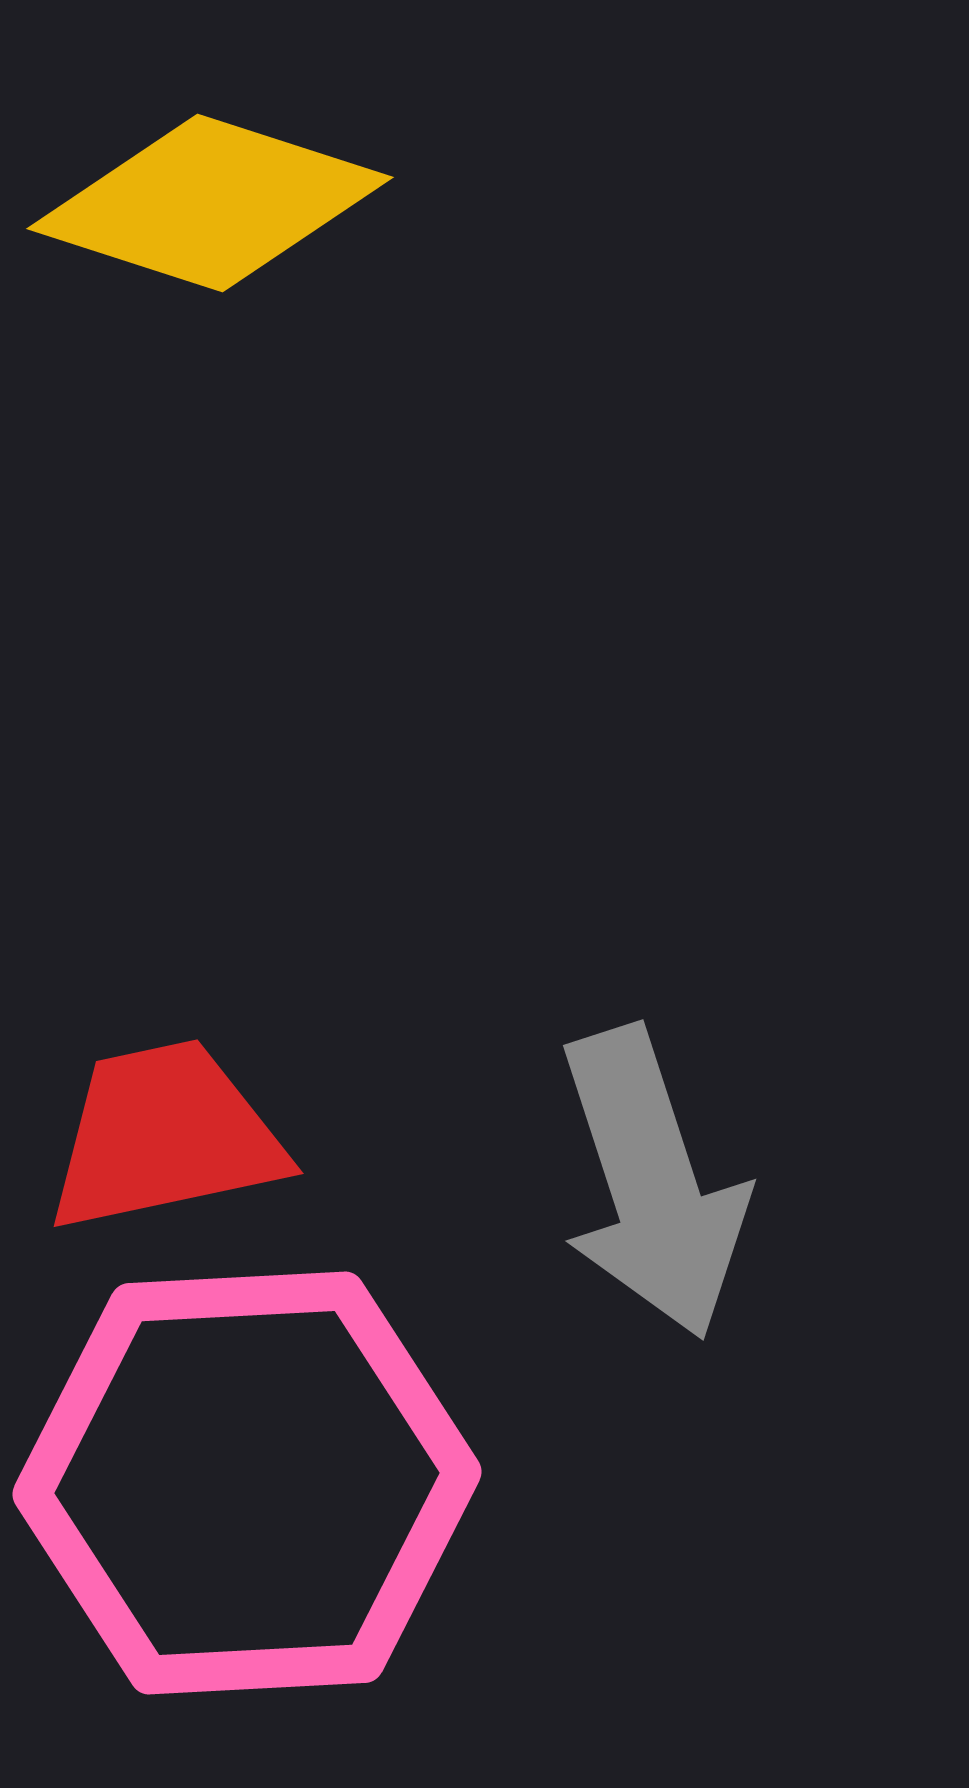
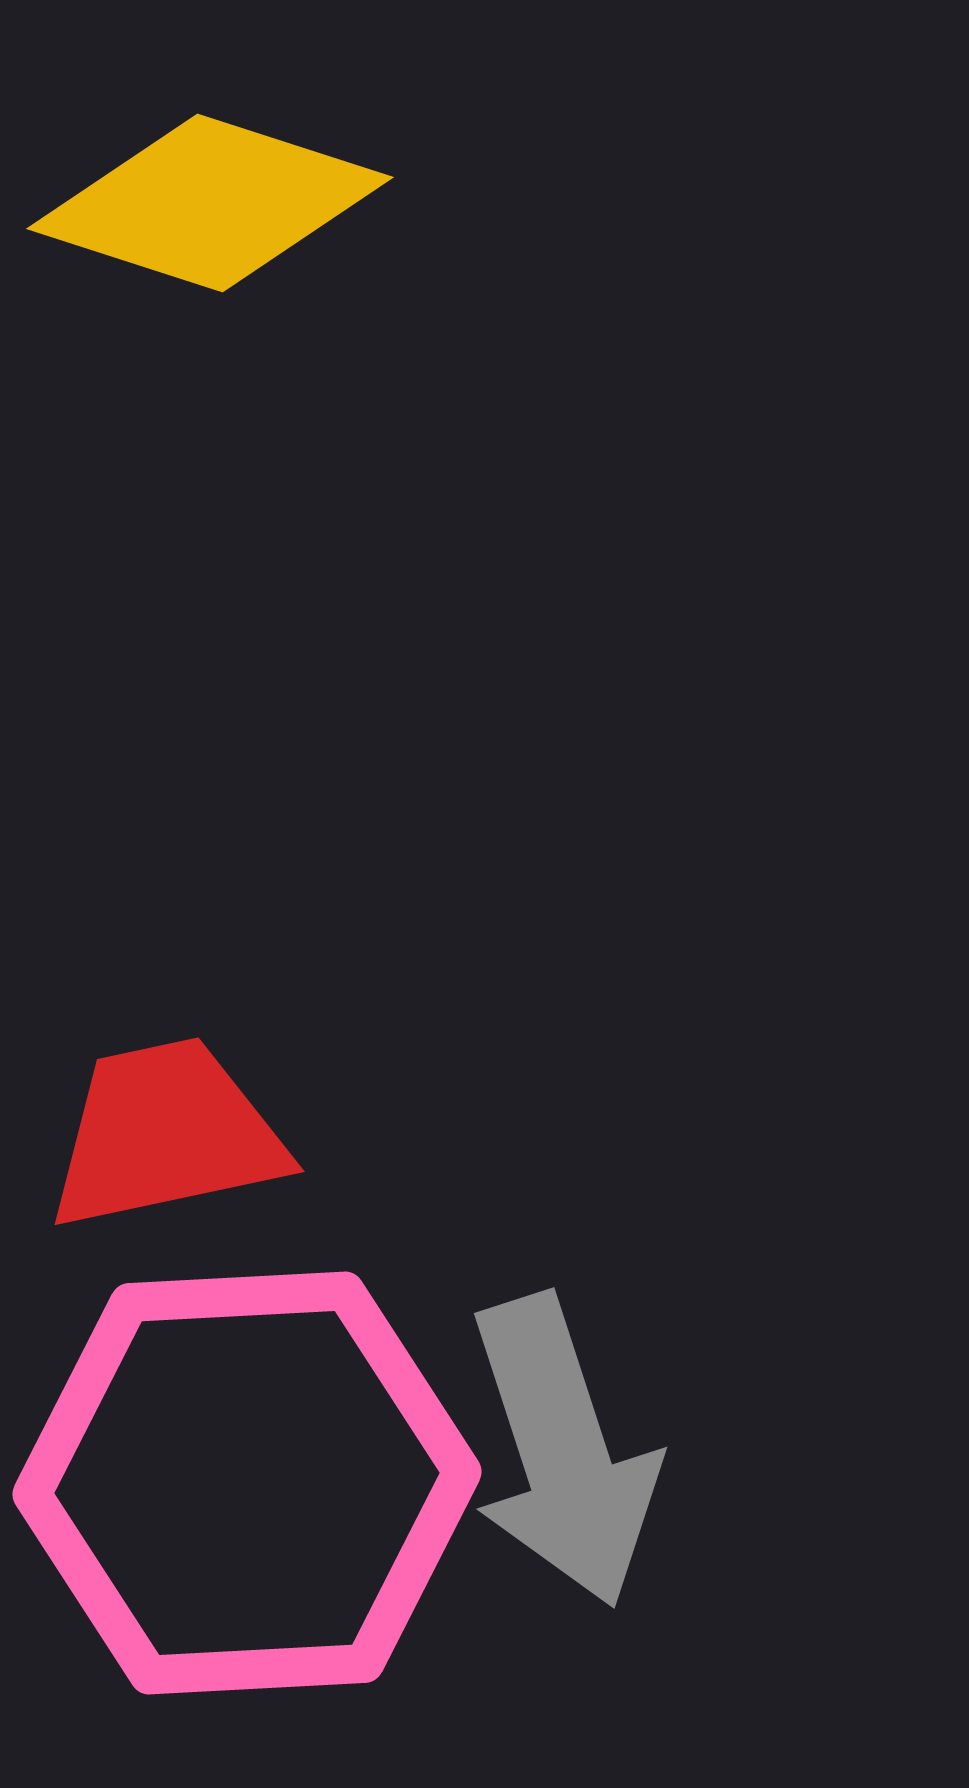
red trapezoid: moved 1 px right, 2 px up
gray arrow: moved 89 px left, 268 px down
